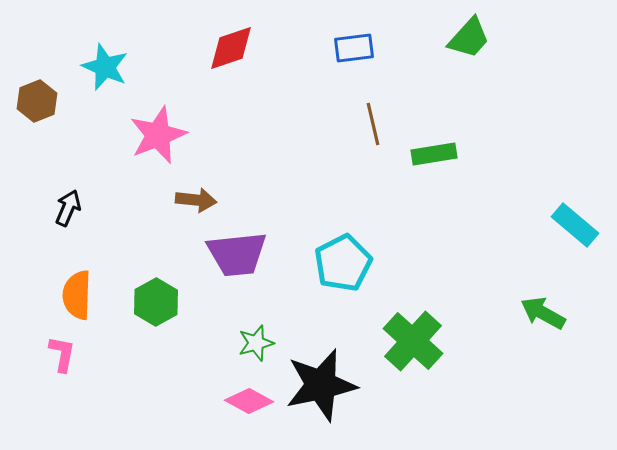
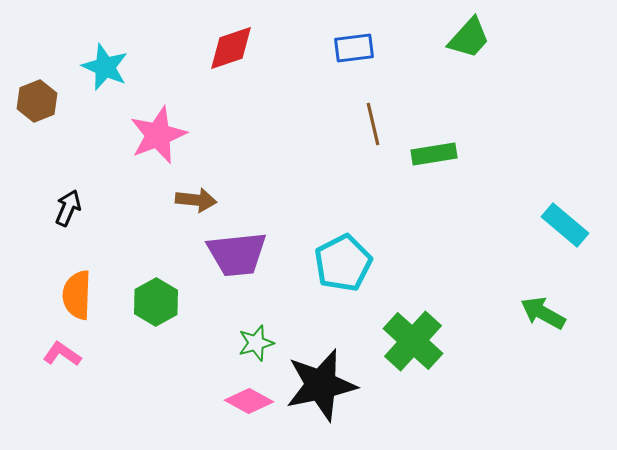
cyan rectangle: moved 10 px left
pink L-shape: rotated 66 degrees counterclockwise
